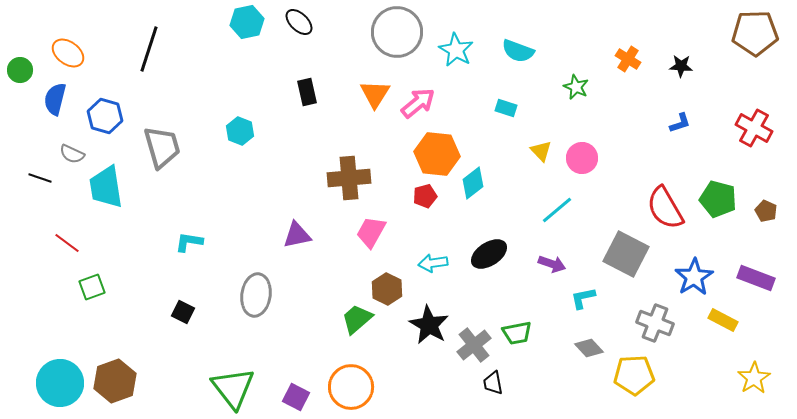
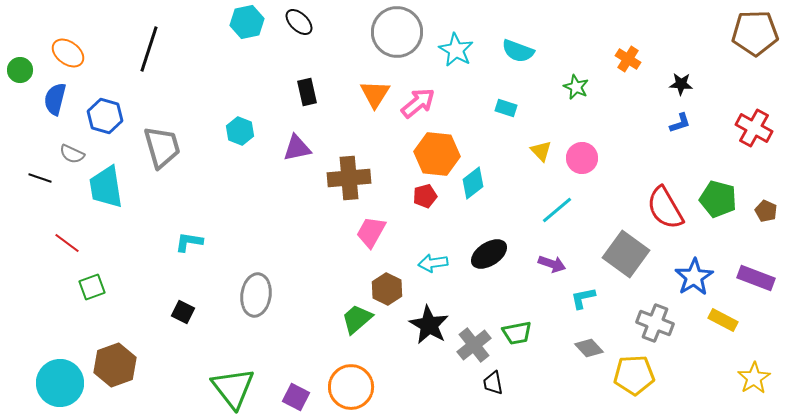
black star at (681, 66): moved 18 px down
purple triangle at (297, 235): moved 87 px up
gray square at (626, 254): rotated 9 degrees clockwise
brown hexagon at (115, 381): moved 16 px up
